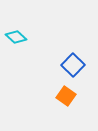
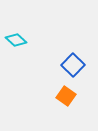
cyan diamond: moved 3 px down
